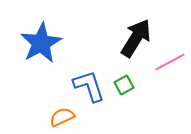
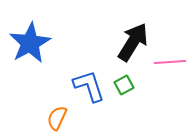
black arrow: moved 3 px left, 4 px down
blue star: moved 11 px left
pink line: rotated 24 degrees clockwise
orange semicircle: moved 5 px left, 1 px down; rotated 40 degrees counterclockwise
